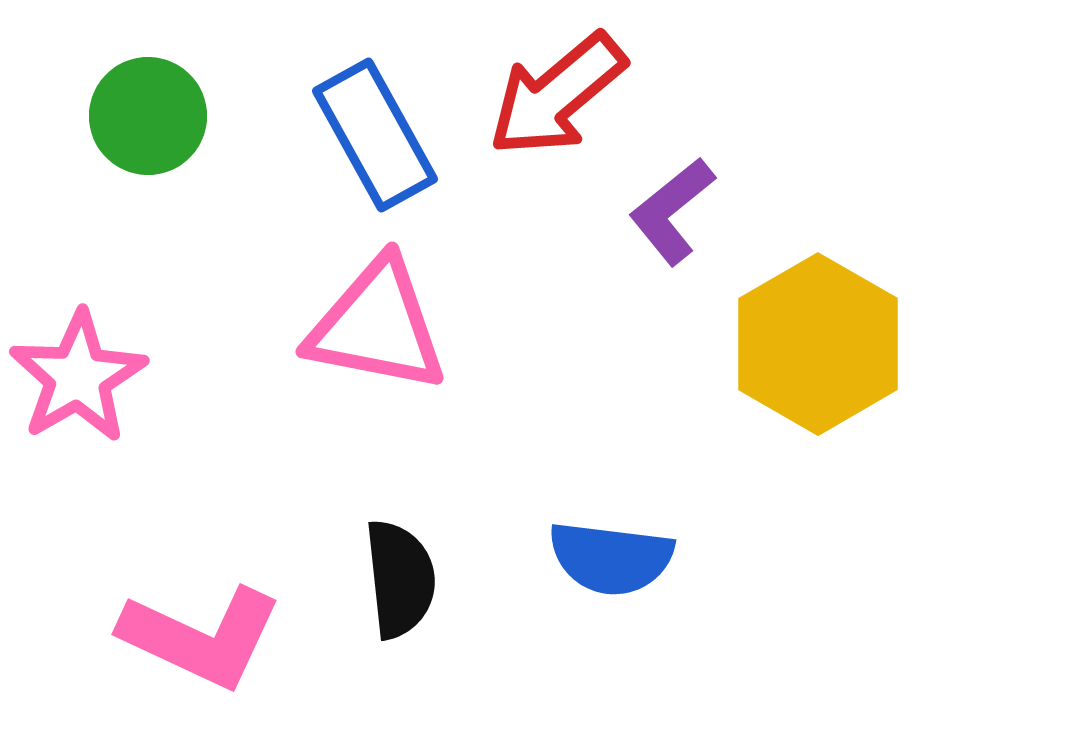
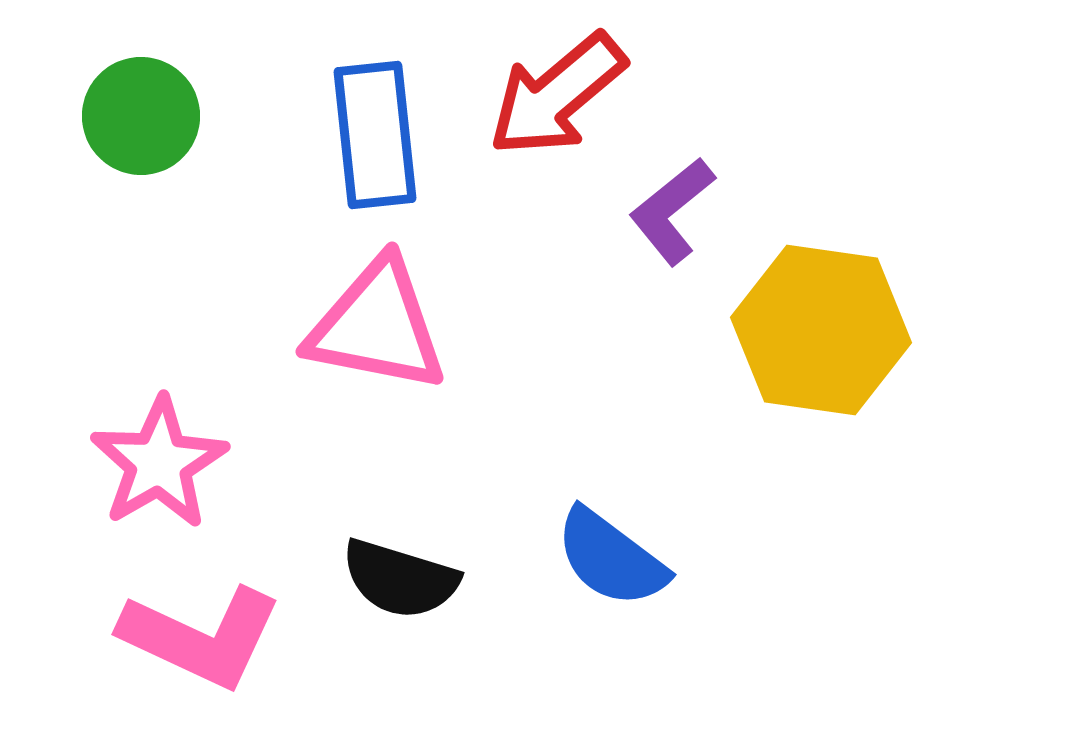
green circle: moved 7 px left
blue rectangle: rotated 23 degrees clockwise
yellow hexagon: moved 3 px right, 14 px up; rotated 22 degrees counterclockwise
pink star: moved 81 px right, 86 px down
blue semicircle: rotated 30 degrees clockwise
black semicircle: rotated 113 degrees clockwise
